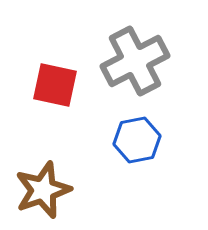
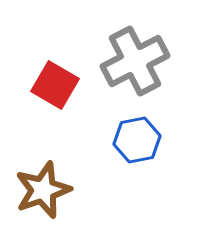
red square: rotated 18 degrees clockwise
